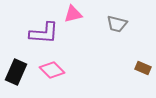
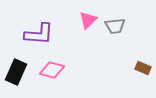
pink triangle: moved 15 px right, 6 px down; rotated 30 degrees counterclockwise
gray trapezoid: moved 2 px left, 2 px down; rotated 20 degrees counterclockwise
purple L-shape: moved 5 px left, 1 px down
pink diamond: rotated 30 degrees counterclockwise
